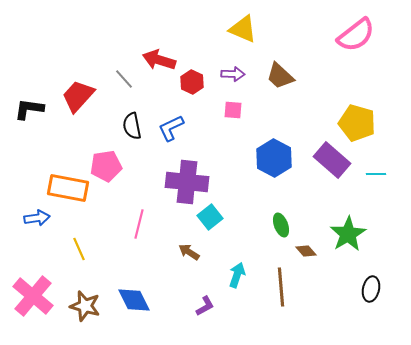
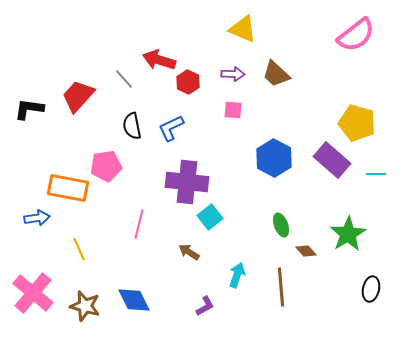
brown trapezoid: moved 4 px left, 2 px up
red hexagon: moved 4 px left
pink cross: moved 3 px up
